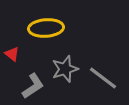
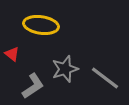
yellow ellipse: moved 5 px left, 3 px up; rotated 12 degrees clockwise
gray line: moved 2 px right
